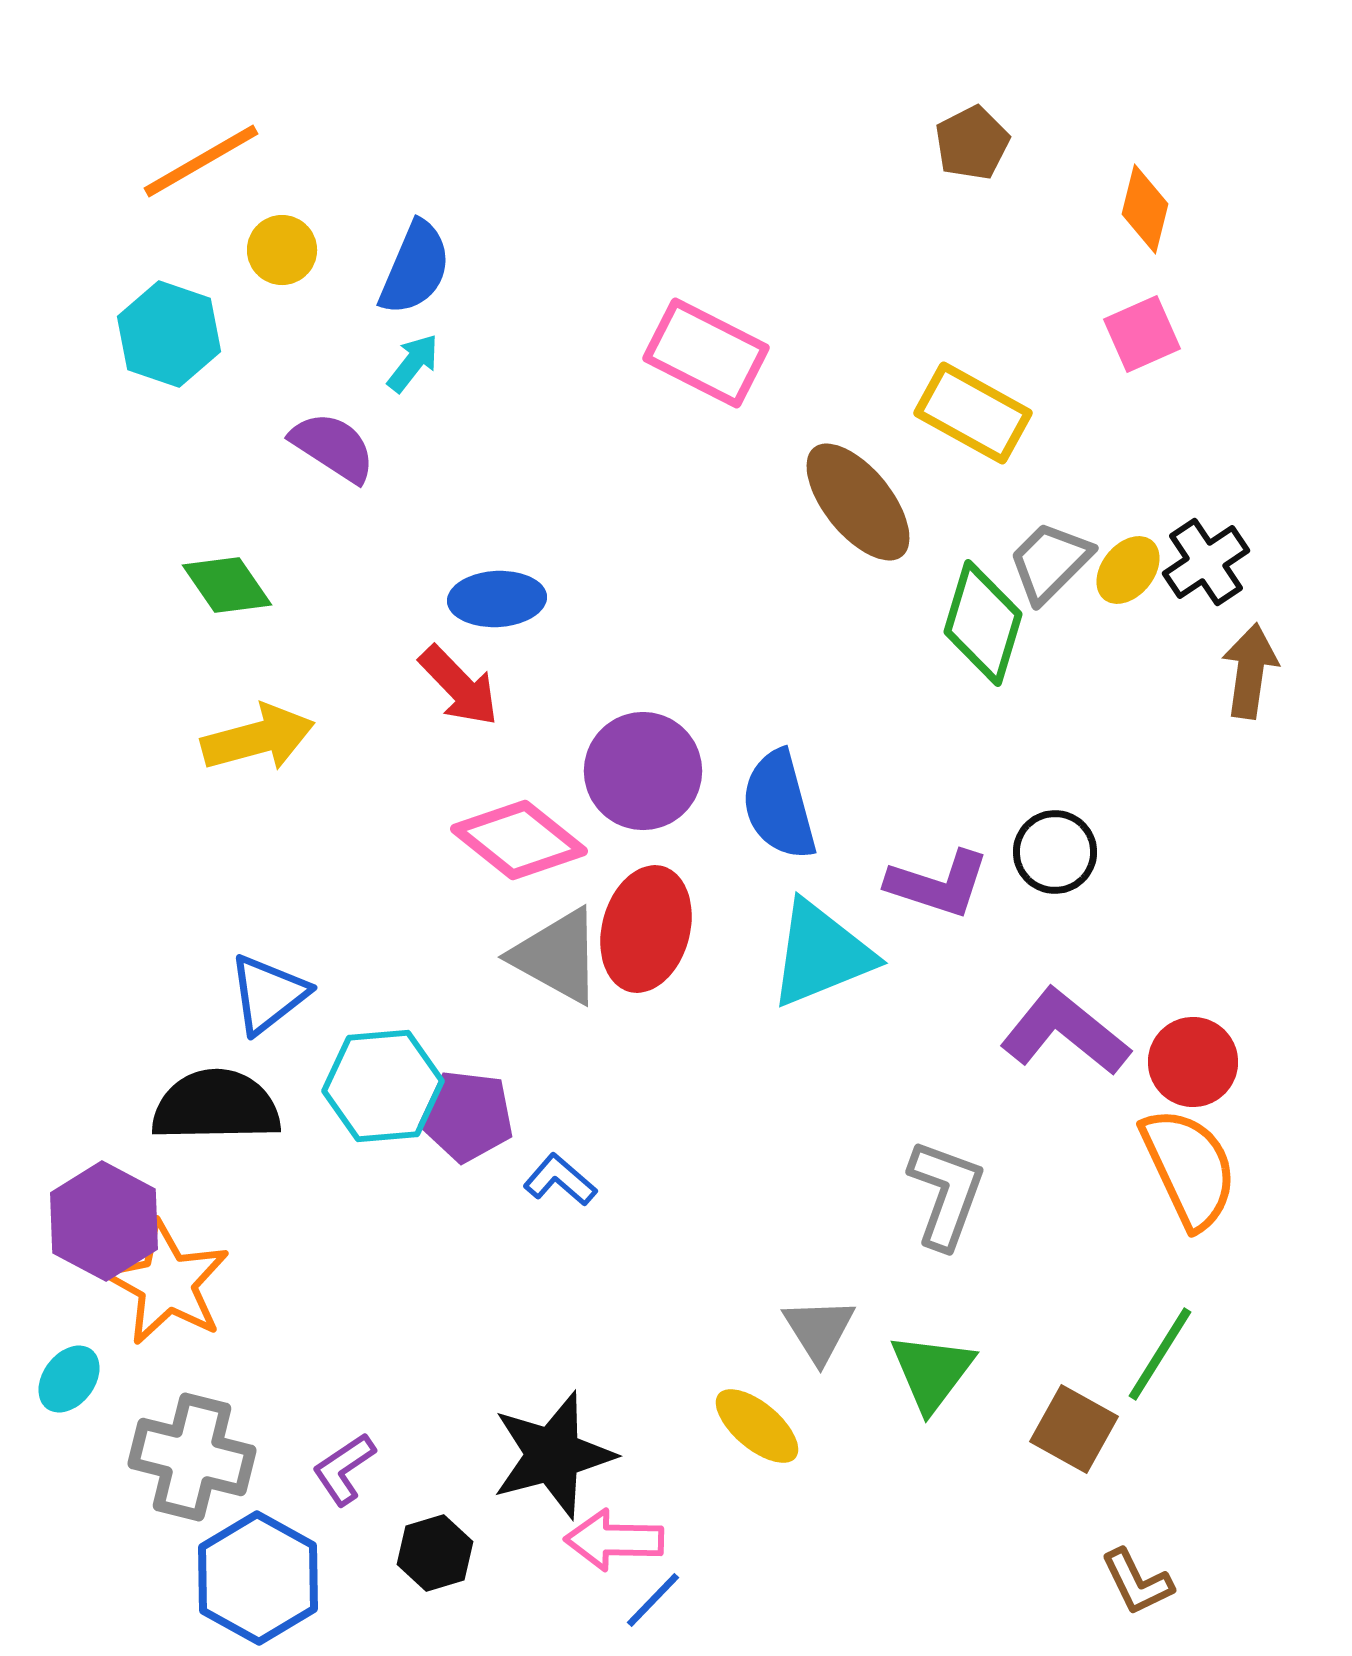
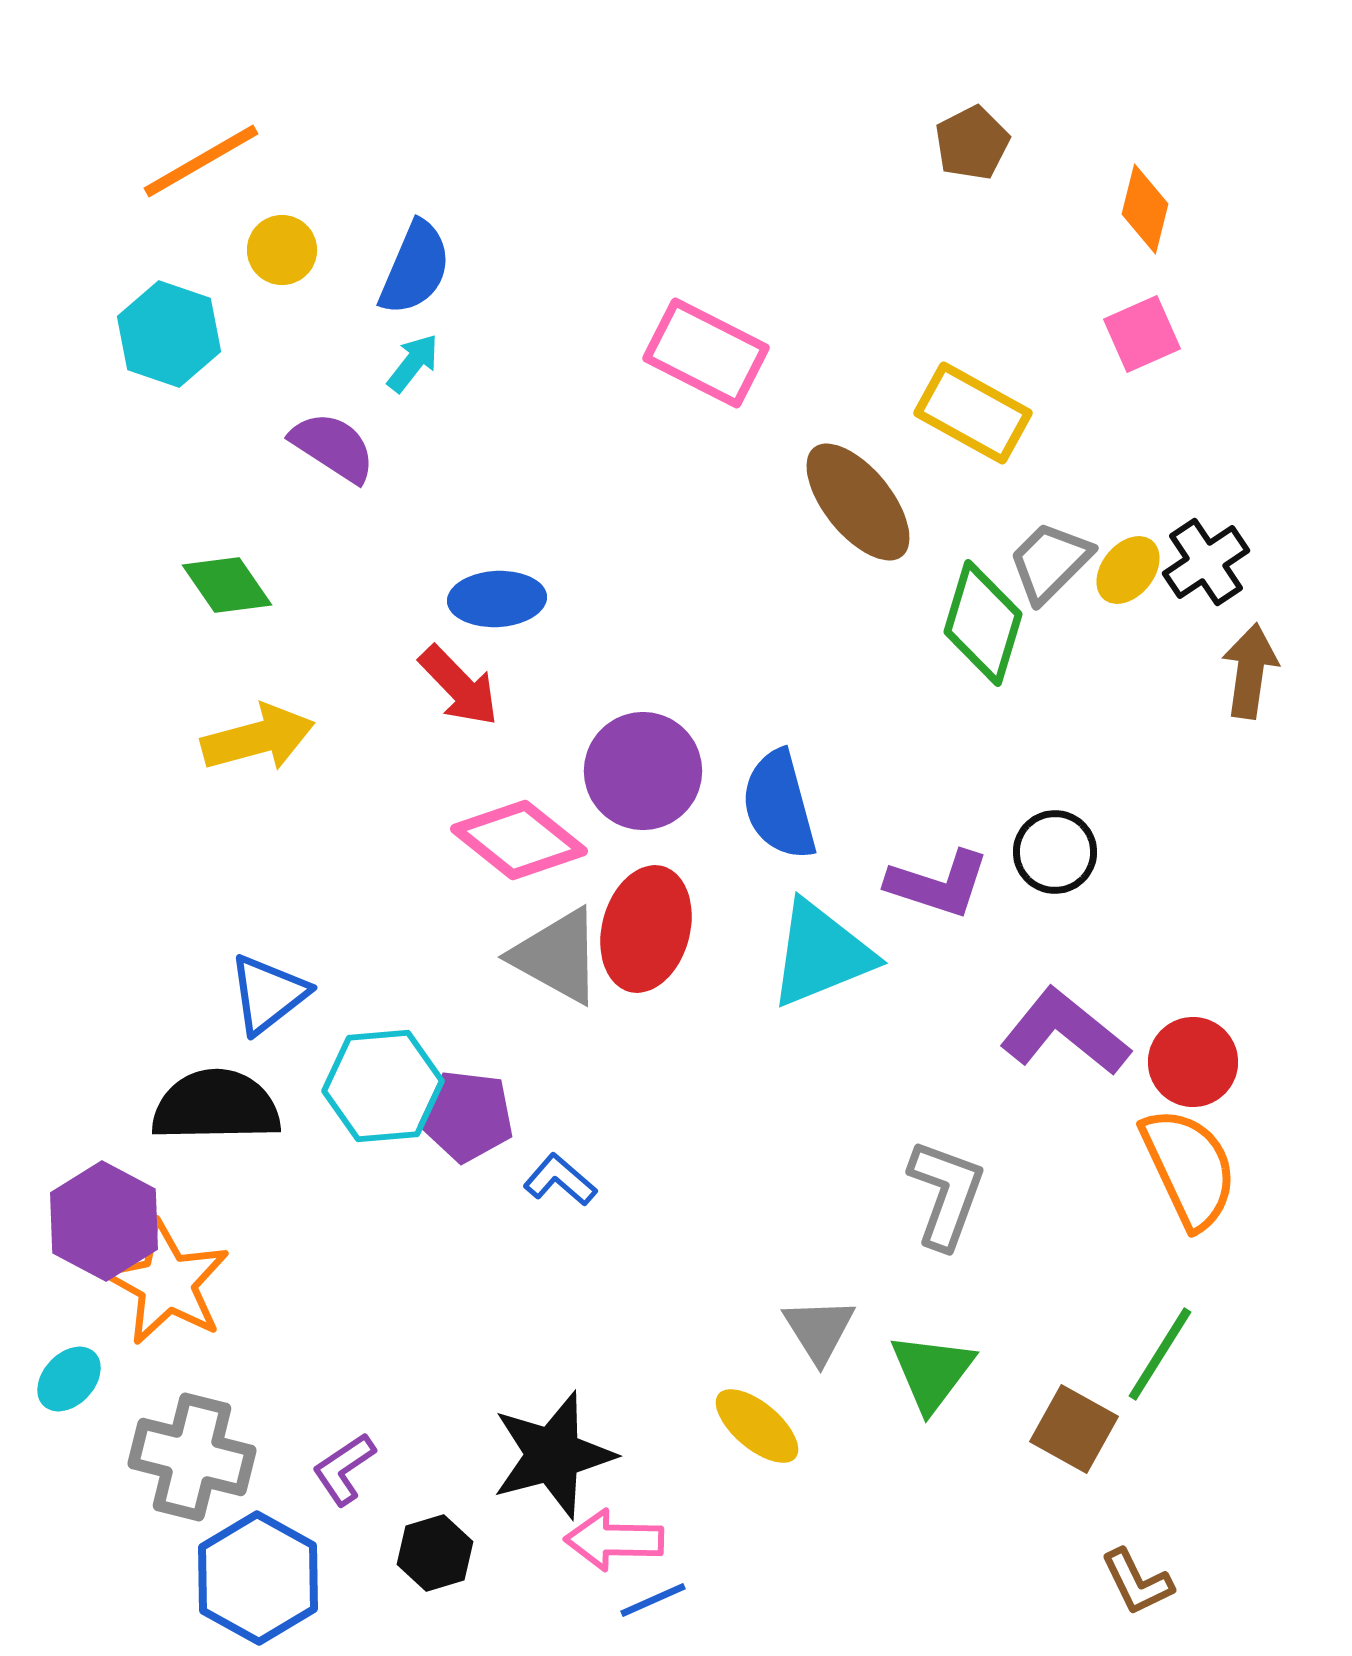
cyan ellipse at (69, 1379): rotated 6 degrees clockwise
blue line at (653, 1600): rotated 22 degrees clockwise
